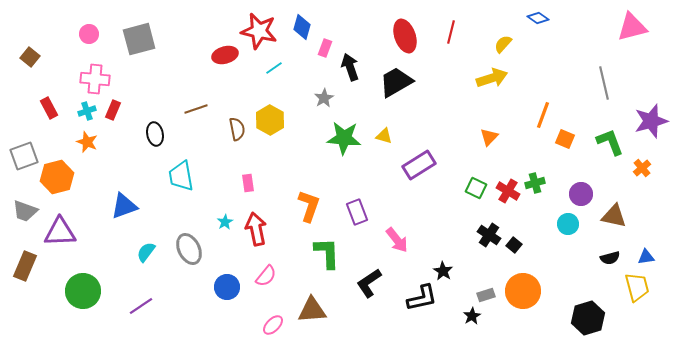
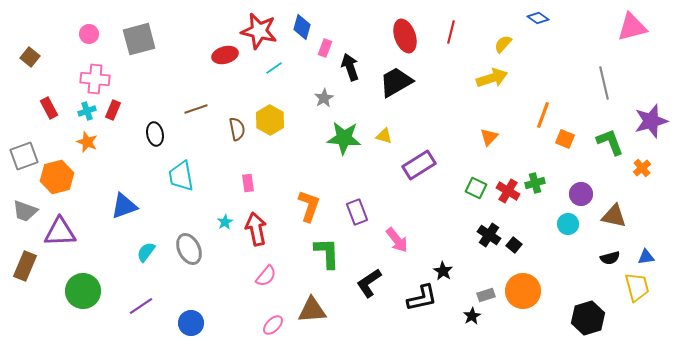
blue circle at (227, 287): moved 36 px left, 36 px down
